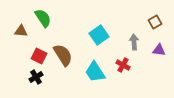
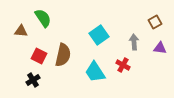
purple triangle: moved 1 px right, 2 px up
brown semicircle: rotated 45 degrees clockwise
black cross: moved 3 px left, 3 px down
